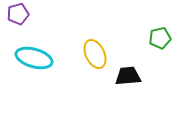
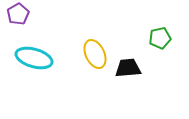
purple pentagon: rotated 15 degrees counterclockwise
black trapezoid: moved 8 px up
